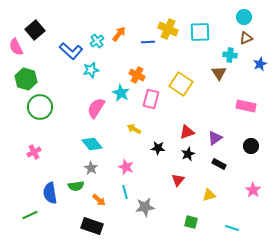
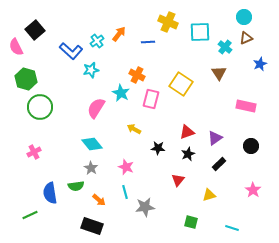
yellow cross at (168, 29): moved 7 px up
cyan cross at (230, 55): moved 5 px left, 8 px up; rotated 32 degrees clockwise
black rectangle at (219, 164): rotated 72 degrees counterclockwise
